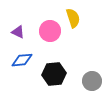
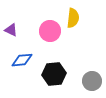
yellow semicircle: rotated 24 degrees clockwise
purple triangle: moved 7 px left, 2 px up
